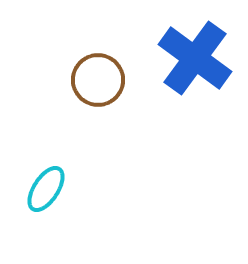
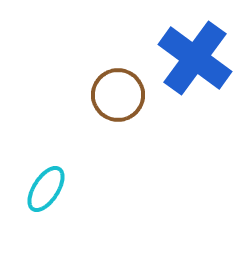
brown circle: moved 20 px right, 15 px down
